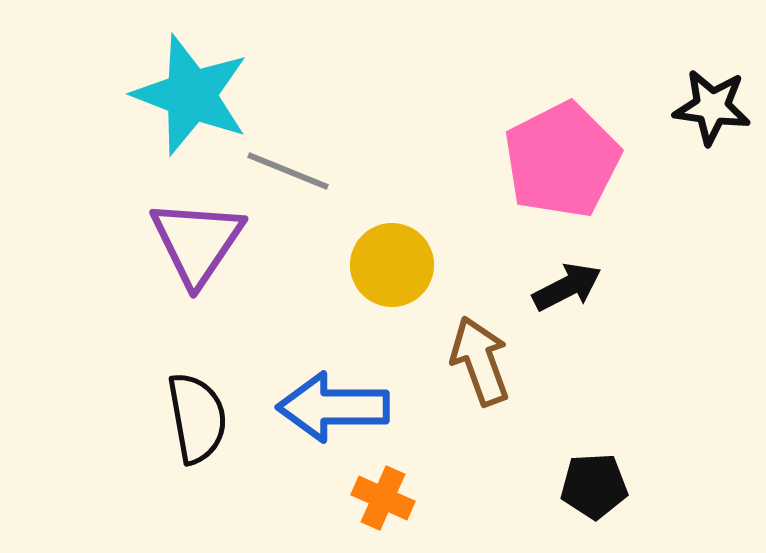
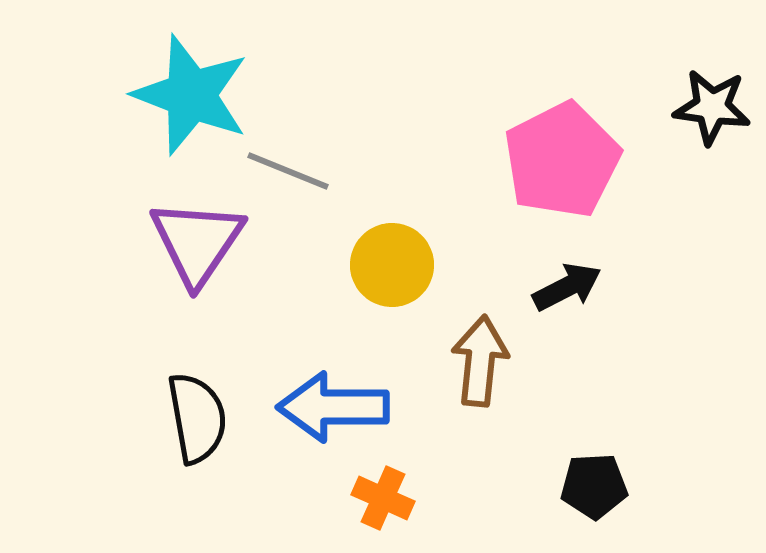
brown arrow: rotated 26 degrees clockwise
